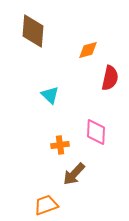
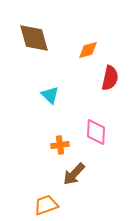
brown diamond: moved 1 px right, 7 px down; rotated 20 degrees counterclockwise
